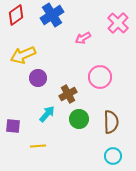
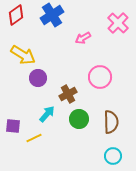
yellow arrow: rotated 125 degrees counterclockwise
yellow line: moved 4 px left, 8 px up; rotated 21 degrees counterclockwise
